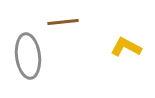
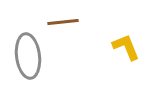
yellow L-shape: rotated 40 degrees clockwise
